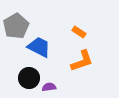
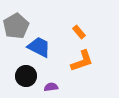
orange rectangle: rotated 16 degrees clockwise
black circle: moved 3 px left, 2 px up
purple semicircle: moved 2 px right
